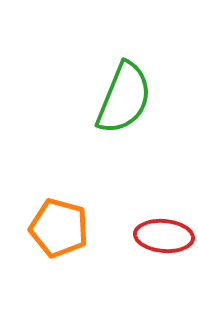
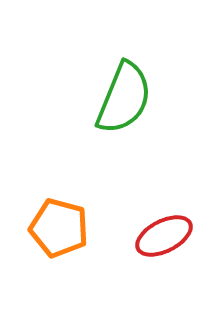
red ellipse: rotated 32 degrees counterclockwise
